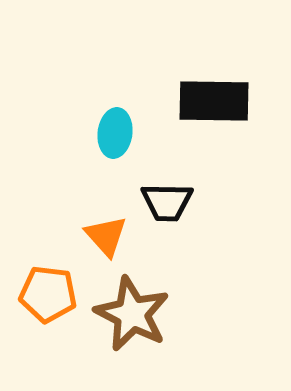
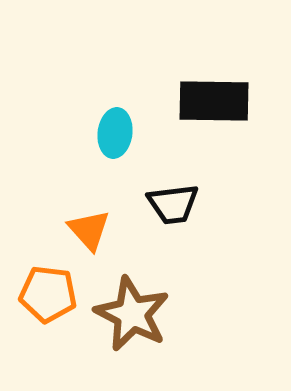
black trapezoid: moved 6 px right, 2 px down; rotated 8 degrees counterclockwise
orange triangle: moved 17 px left, 6 px up
